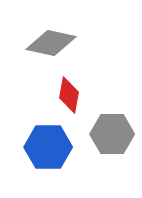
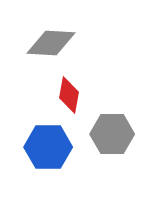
gray diamond: rotated 9 degrees counterclockwise
